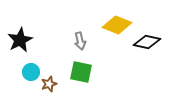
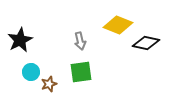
yellow diamond: moved 1 px right
black diamond: moved 1 px left, 1 px down
green square: rotated 20 degrees counterclockwise
